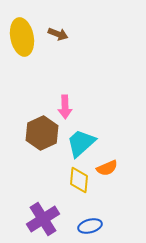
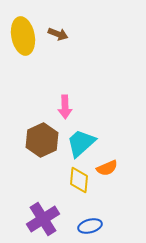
yellow ellipse: moved 1 px right, 1 px up
brown hexagon: moved 7 px down
